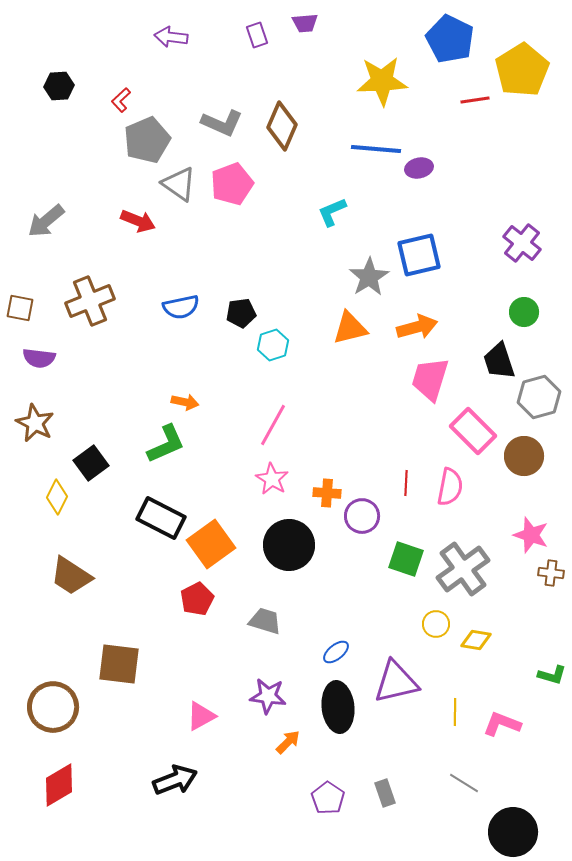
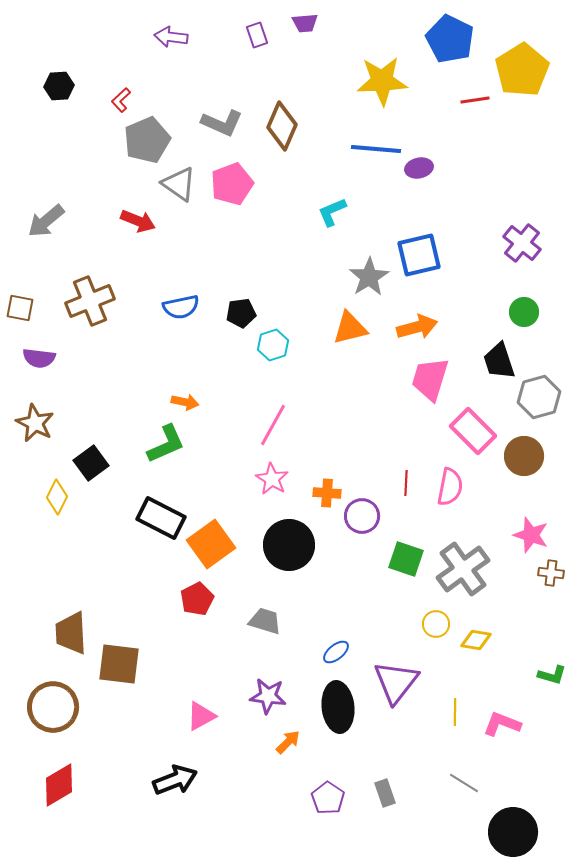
brown trapezoid at (71, 576): moved 57 px down; rotated 54 degrees clockwise
purple triangle at (396, 682): rotated 39 degrees counterclockwise
